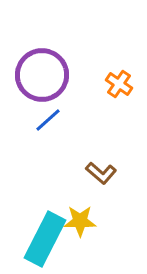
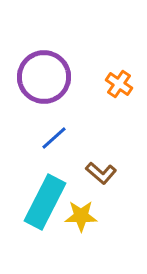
purple circle: moved 2 px right, 2 px down
blue line: moved 6 px right, 18 px down
yellow star: moved 1 px right, 5 px up
cyan rectangle: moved 37 px up
